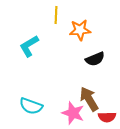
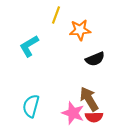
yellow line: rotated 18 degrees clockwise
cyan semicircle: rotated 85 degrees clockwise
red semicircle: moved 13 px left
